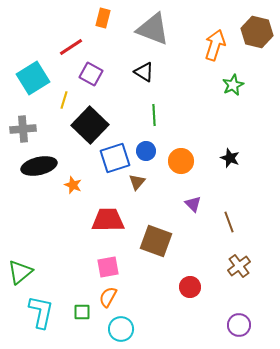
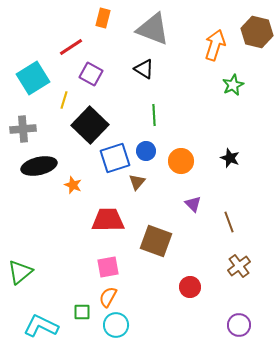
black triangle: moved 3 px up
cyan L-shape: moved 14 px down; rotated 76 degrees counterclockwise
cyan circle: moved 5 px left, 4 px up
